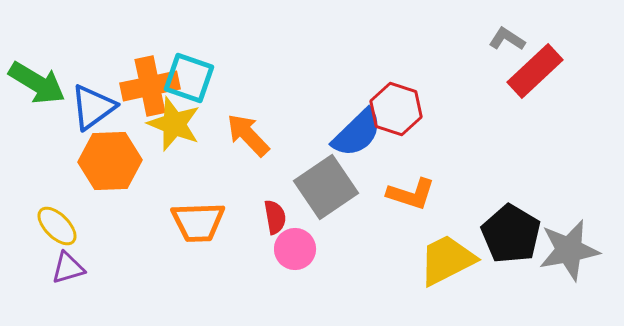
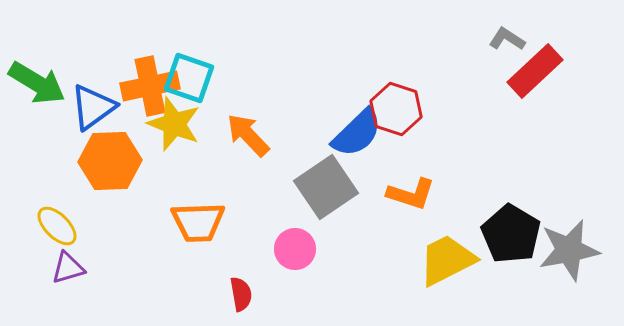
red semicircle: moved 34 px left, 77 px down
